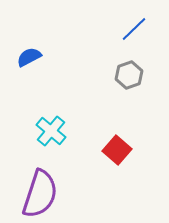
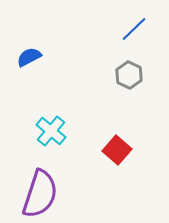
gray hexagon: rotated 16 degrees counterclockwise
